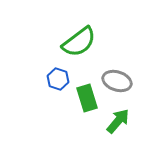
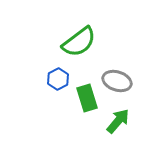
blue hexagon: rotated 15 degrees clockwise
